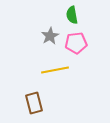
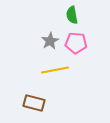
gray star: moved 5 px down
pink pentagon: rotated 10 degrees clockwise
brown rectangle: rotated 60 degrees counterclockwise
